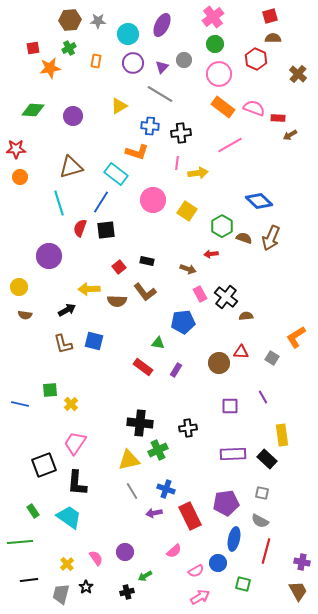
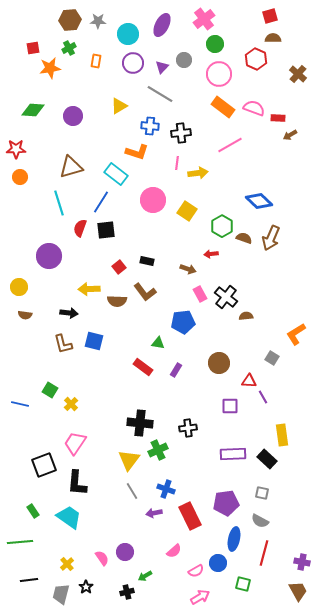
pink cross at (213, 17): moved 9 px left, 2 px down
black arrow at (67, 310): moved 2 px right, 3 px down; rotated 36 degrees clockwise
orange L-shape at (296, 337): moved 3 px up
red triangle at (241, 352): moved 8 px right, 29 px down
green square at (50, 390): rotated 35 degrees clockwise
yellow triangle at (129, 460): rotated 40 degrees counterclockwise
red line at (266, 551): moved 2 px left, 2 px down
pink semicircle at (96, 558): moved 6 px right
